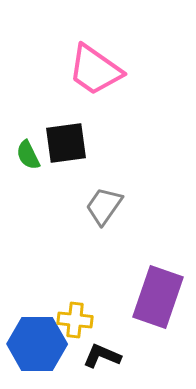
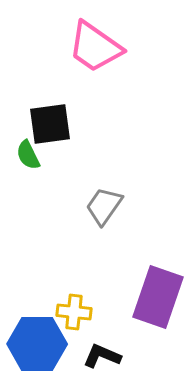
pink trapezoid: moved 23 px up
black square: moved 16 px left, 19 px up
yellow cross: moved 1 px left, 8 px up
